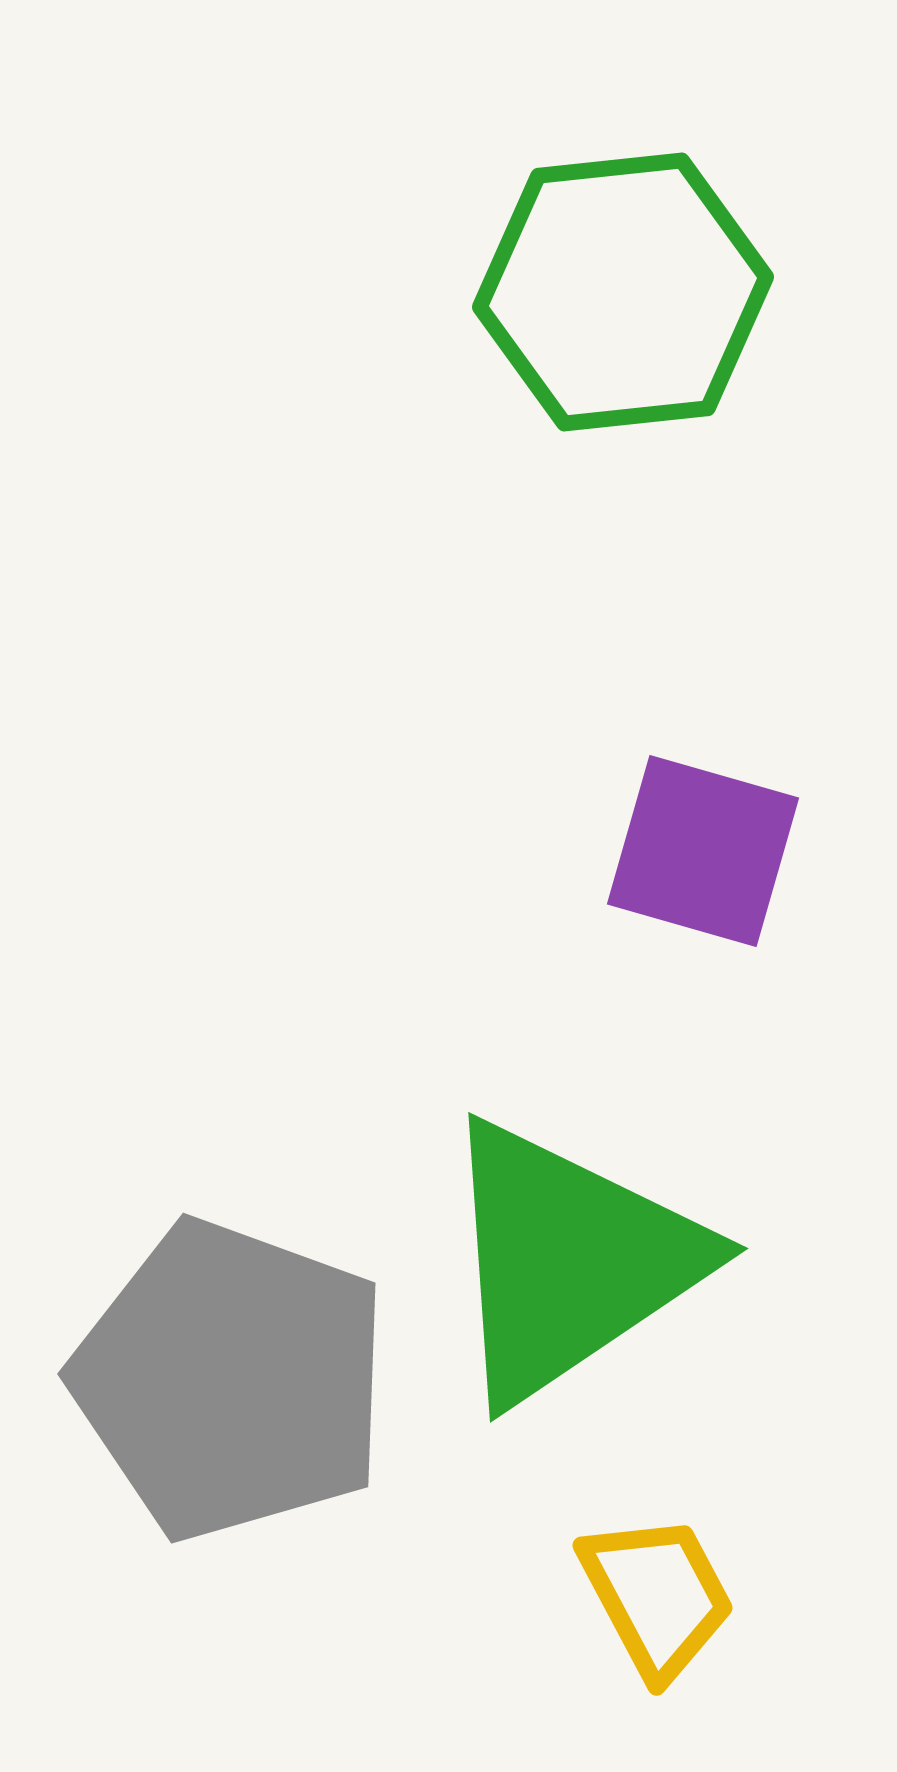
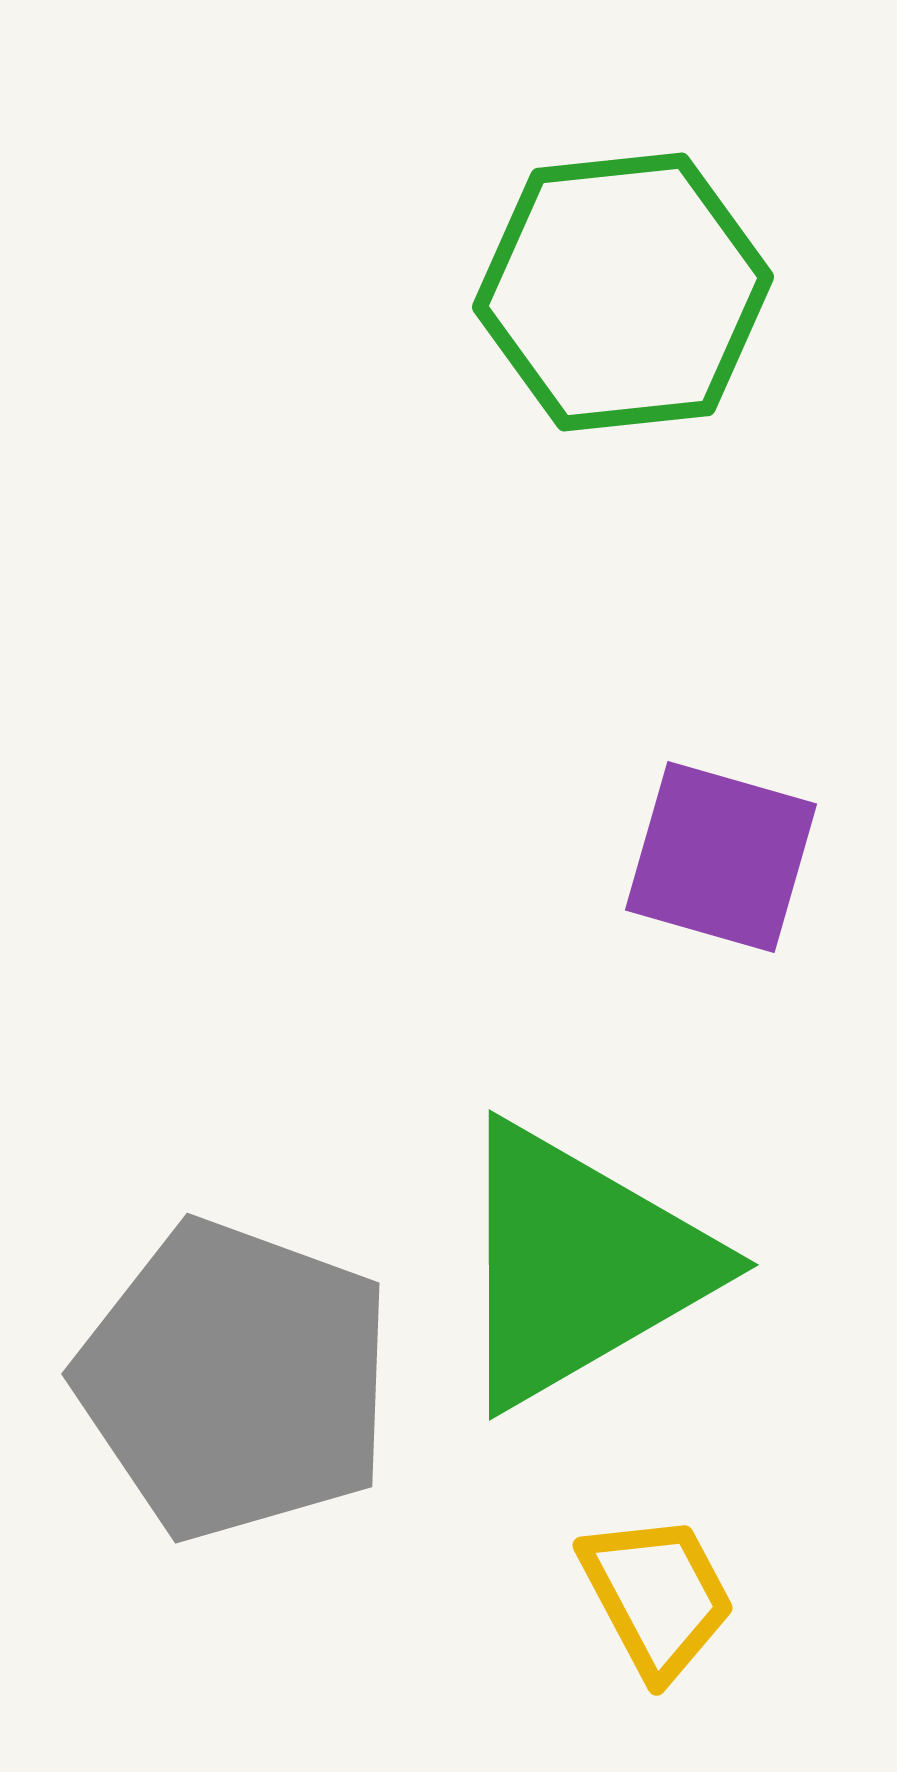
purple square: moved 18 px right, 6 px down
green triangle: moved 10 px right, 4 px down; rotated 4 degrees clockwise
gray pentagon: moved 4 px right
